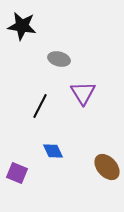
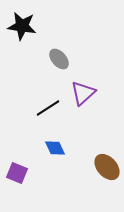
gray ellipse: rotated 35 degrees clockwise
purple triangle: rotated 20 degrees clockwise
black line: moved 8 px right, 2 px down; rotated 30 degrees clockwise
blue diamond: moved 2 px right, 3 px up
